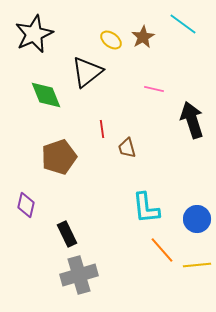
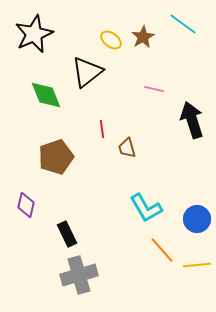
brown pentagon: moved 3 px left
cyan L-shape: rotated 24 degrees counterclockwise
